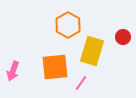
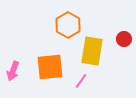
red circle: moved 1 px right, 2 px down
yellow rectangle: rotated 8 degrees counterclockwise
orange square: moved 5 px left
pink line: moved 2 px up
